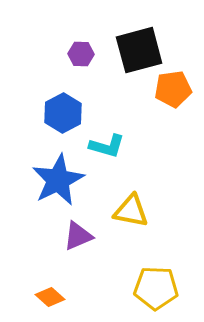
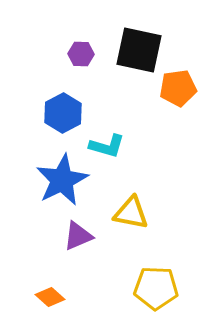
black square: rotated 27 degrees clockwise
orange pentagon: moved 5 px right, 1 px up
blue star: moved 4 px right
yellow triangle: moved 2 px down
